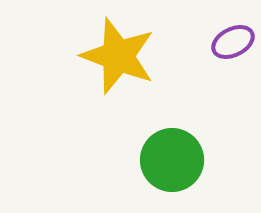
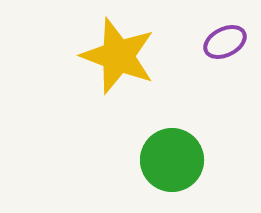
purple ellipse: moved 8 px left
